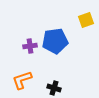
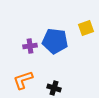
yellow square: moved 8 px down
blue pentagon: rotated 15 degrees clockwise
orange L-shape: moved 1 px right
